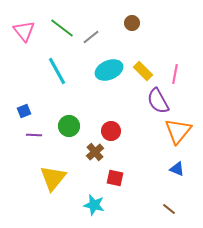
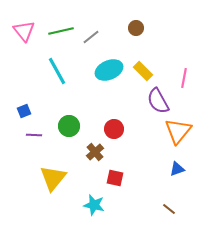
brown circle: moved 4 px right, 5 px down
green line: moved 1 px left, 3 px down; rotated 50 degrees counterclockwise
pink line: moved 9 px right, 4 px down
red circle: moved 3 px right, 2 px up
blue triangle: rotated 42 degrees counterclockwise
